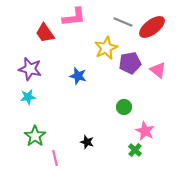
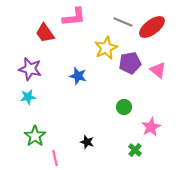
pink star: moved 6 px right, 4 px up; rotated 18 degrees clockwise
